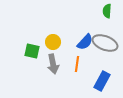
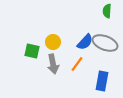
orange line: rotated 28 degrees clockwise
blue rectangle: rotated 18 degrees counterclockwise
